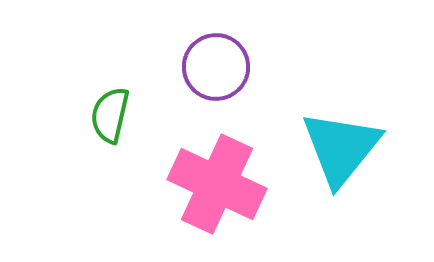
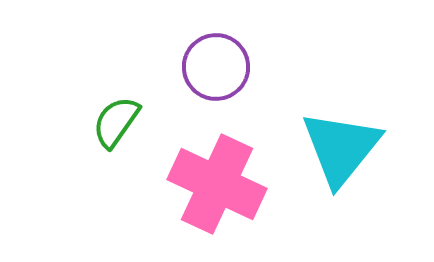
green semicircle: moved 6 px right, 7 px down; rotated 22 degrees clockwise
